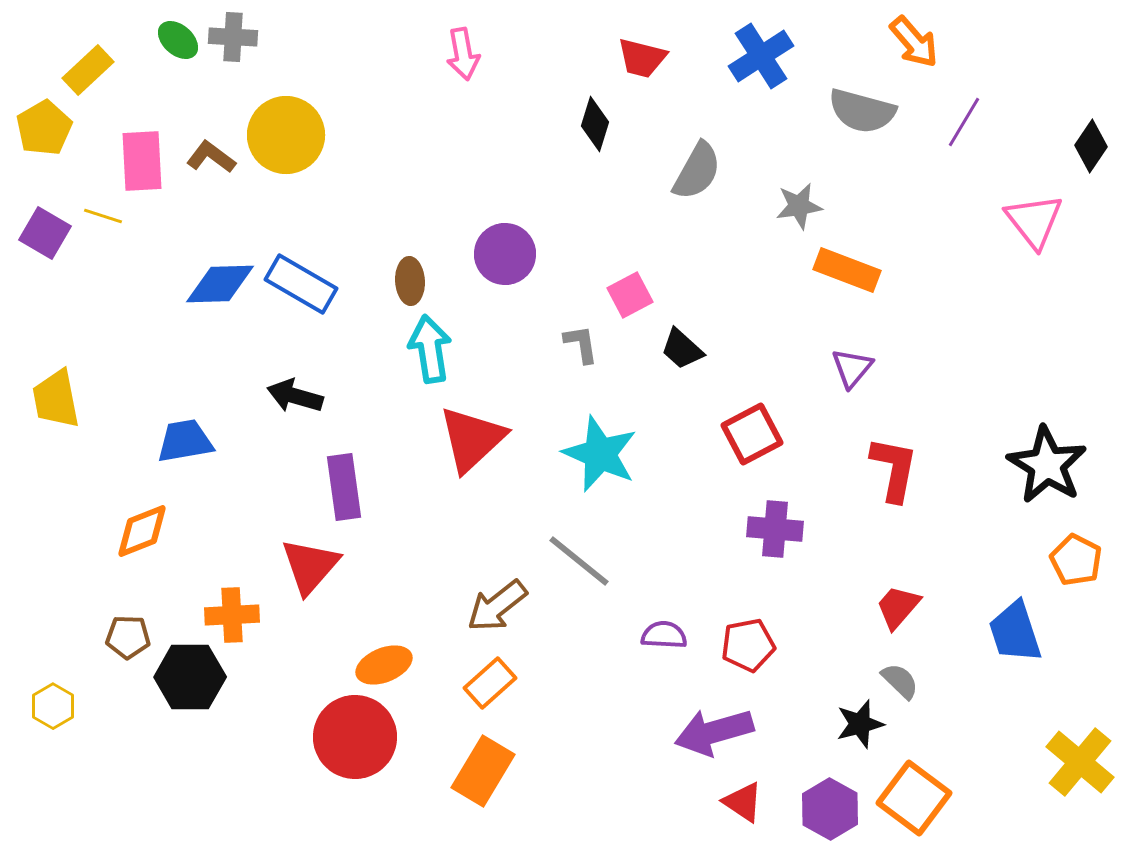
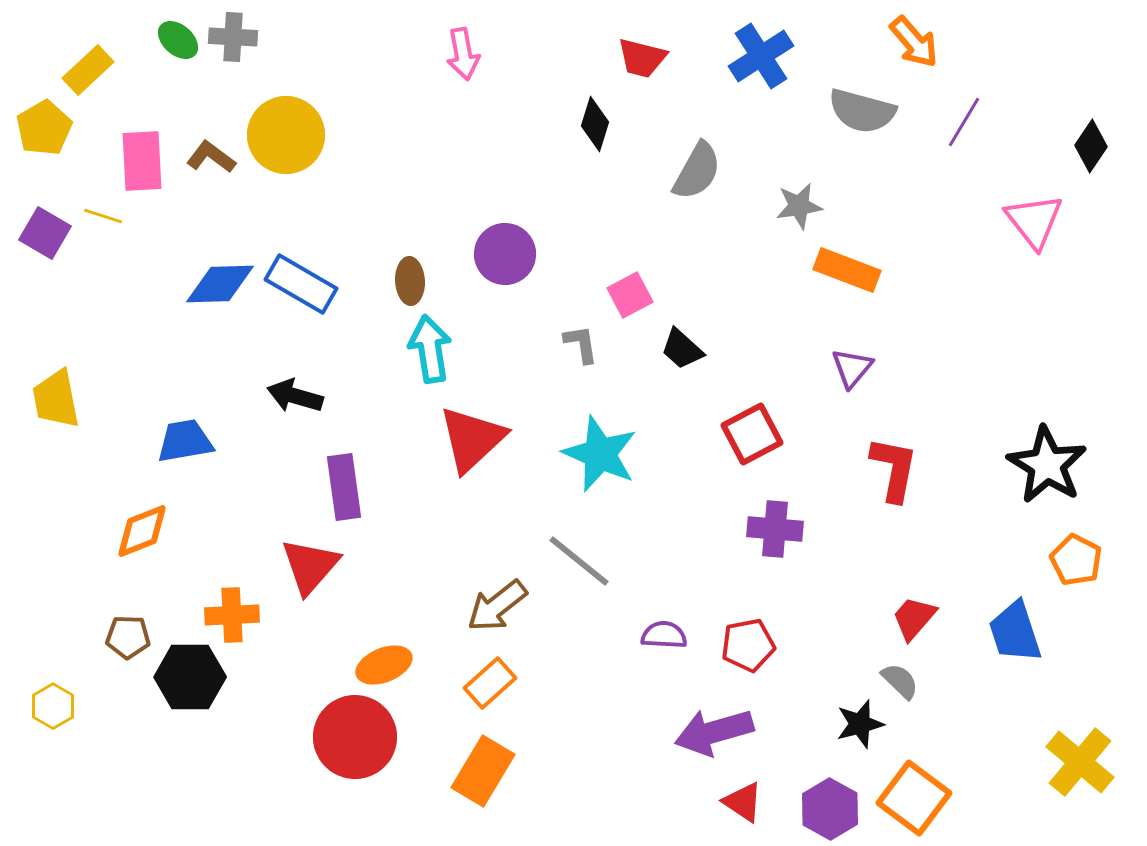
red trapezoid at (898, 607): moved 16 px right, 11 px down
